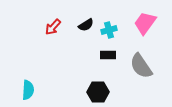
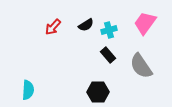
black rectangle: rotated 49 degrees clockwise
